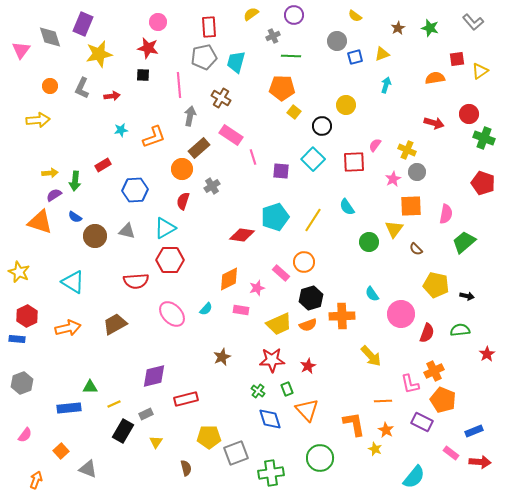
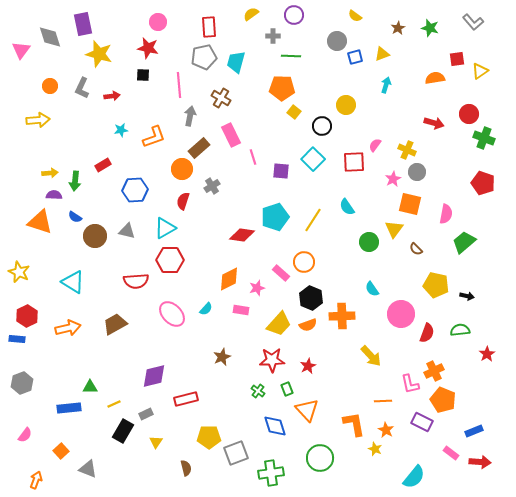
purple rectangle at (83, 24): rotated 35 degrees counterclockwise
gray cross at (273, 36): rotated 24 degrees clockwise
yellow star at (99, 54): rotated 28 degrees clockwise
pink rectangle at (231, 135): rotated 30 degrees clockwise
purple semicircle at (54, 195): rotated 35 degrees clockwise
orange square at (411, 206): moved 1 px left, 2 px up; rotated 15 degrees clockwise
cyan semicircle at (372, 294): moved 5 px up
black hexagon at (311, 298): rotated 20 degrees counterclockwise
yellow trapezoid at (279, 324): rotated 24 degrees counterclockwise
blue diamond at (270, 419): moved 5 px right, 7 px down
